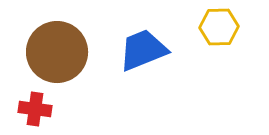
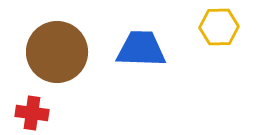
blue trapezoid: moved 2 px left, 1 px up; rotated 24 degrees clockwise
red cross: moved 3 px left, 4 px down
